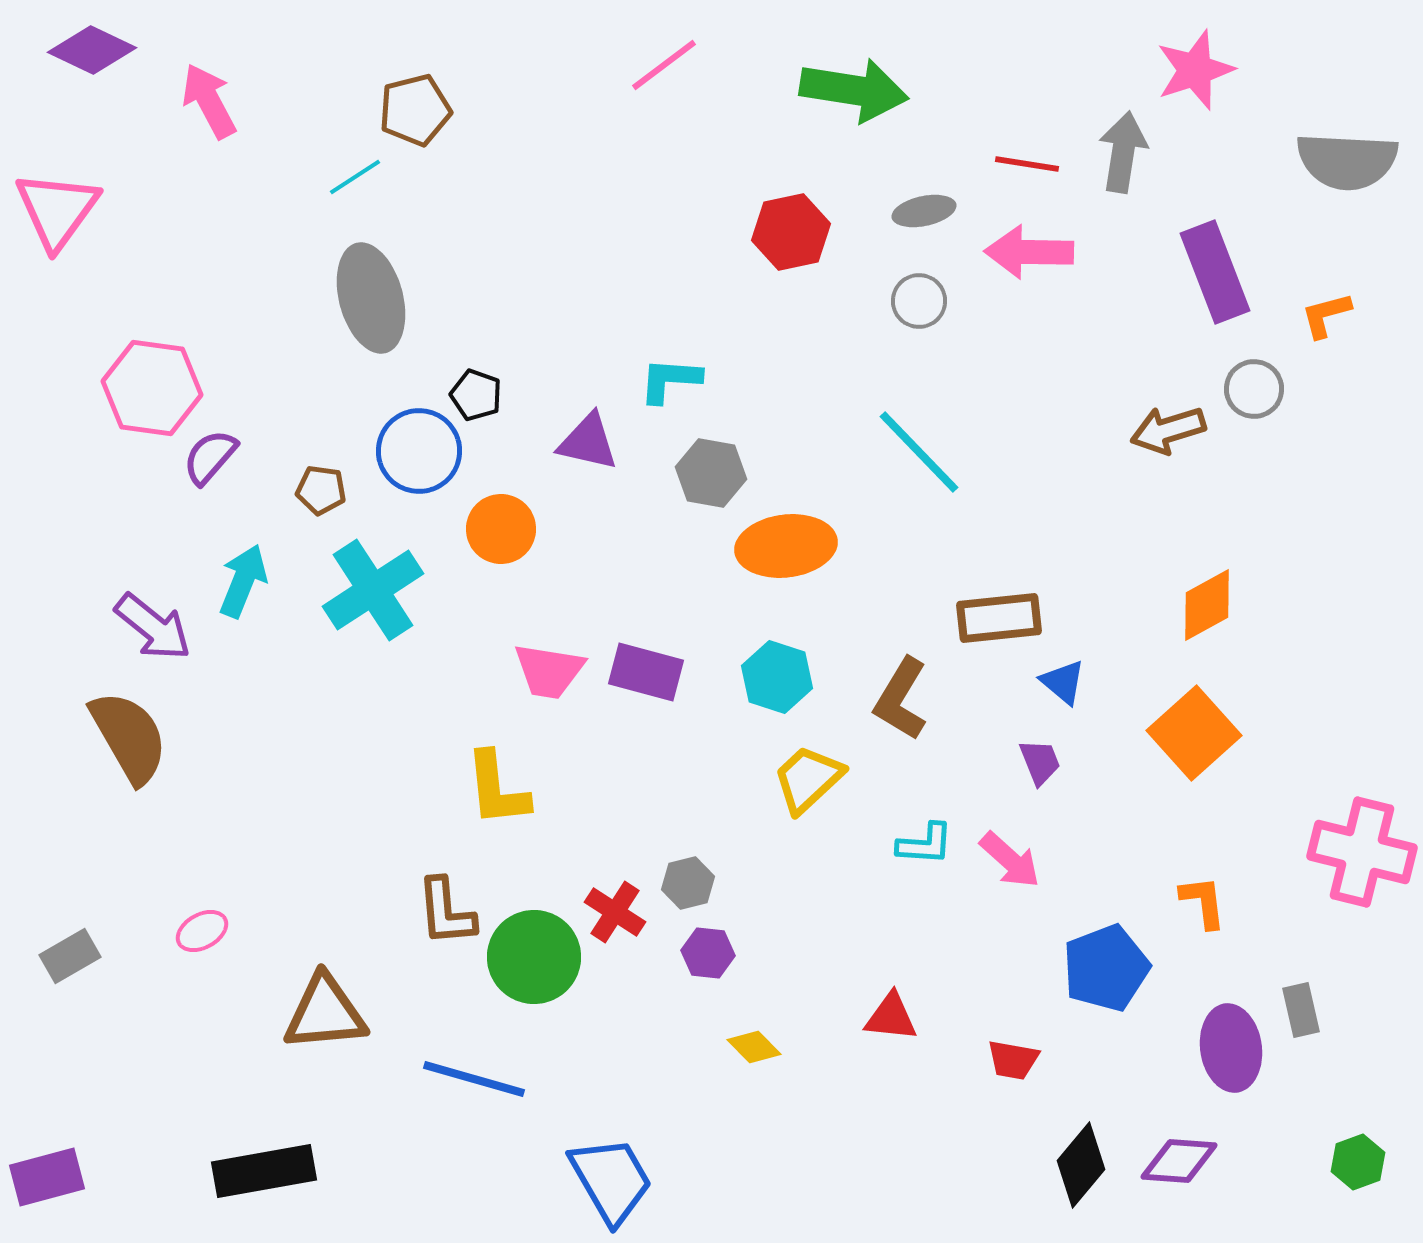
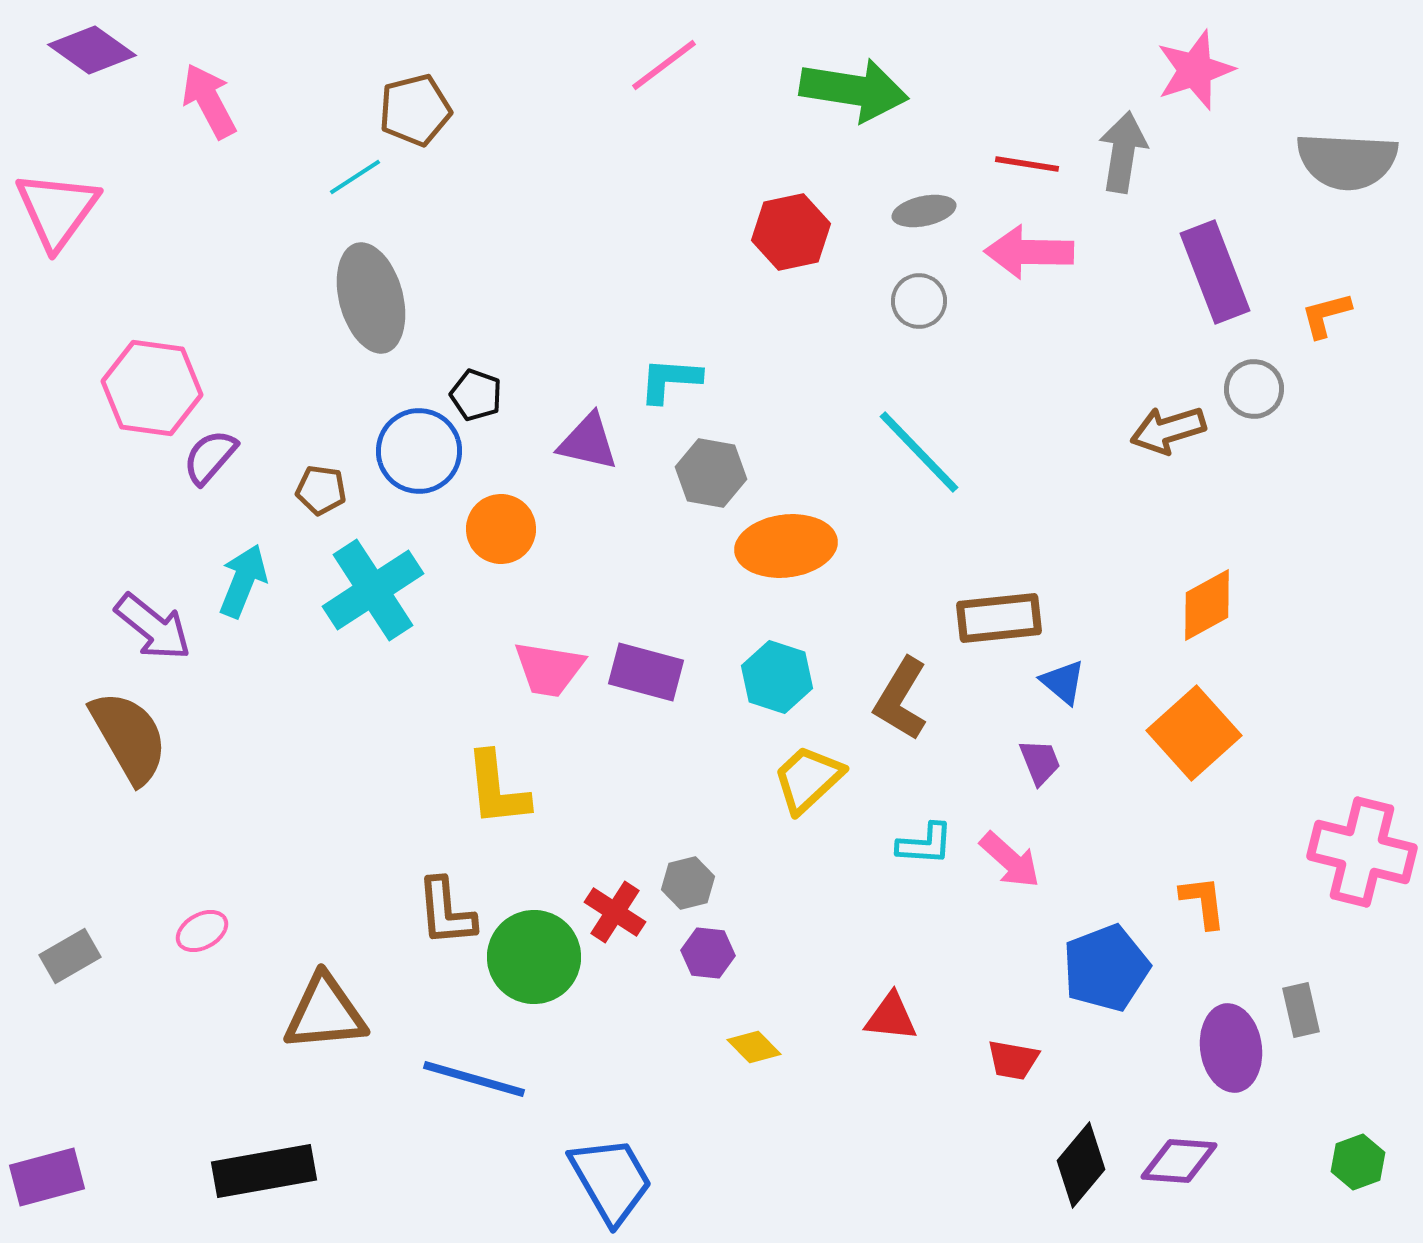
purple diamond at (92, 50): rotated 10 degrees clockwise
pink trapezoid at (549, 671): moved 2 px up
